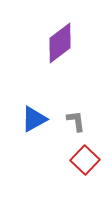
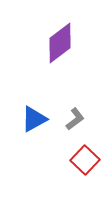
gray L-shape: moved 1 px left, 2 px up; rotated 60 degrees clockwise
